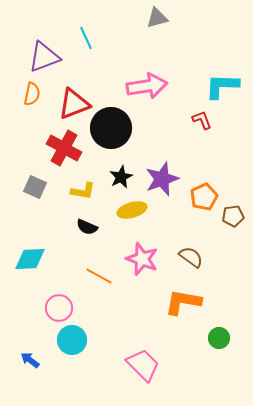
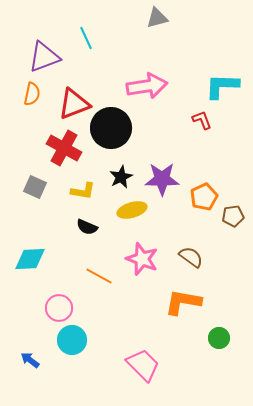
purple star: rotated 20 degrees clockwise
